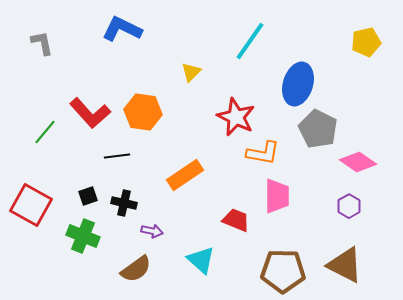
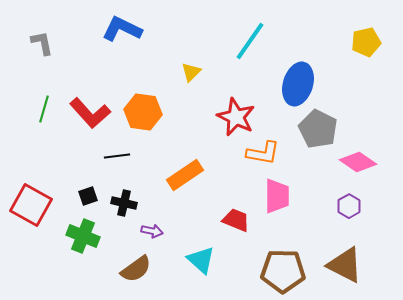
green line: moved 1 px left, 23 px up; rotated 24 degrees counterclockwise
